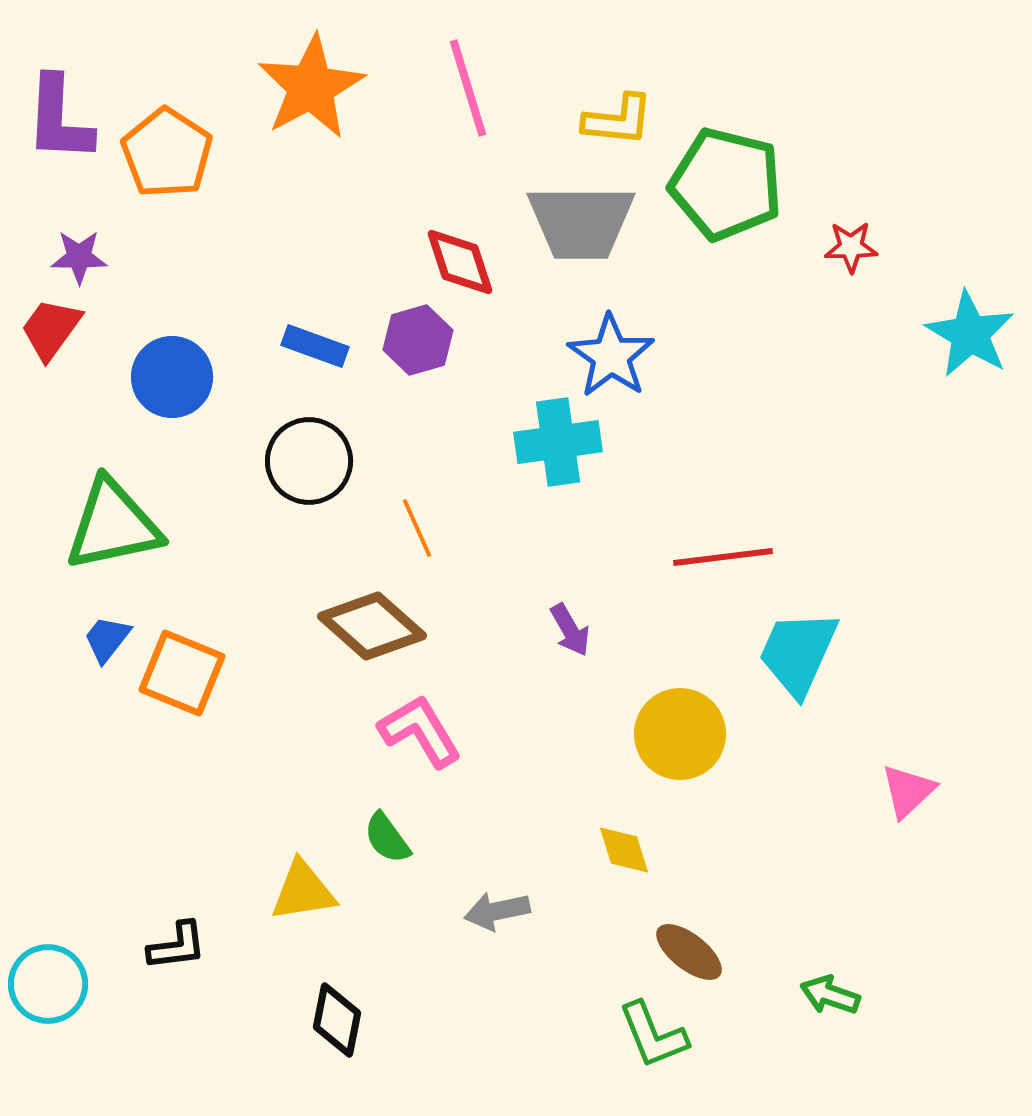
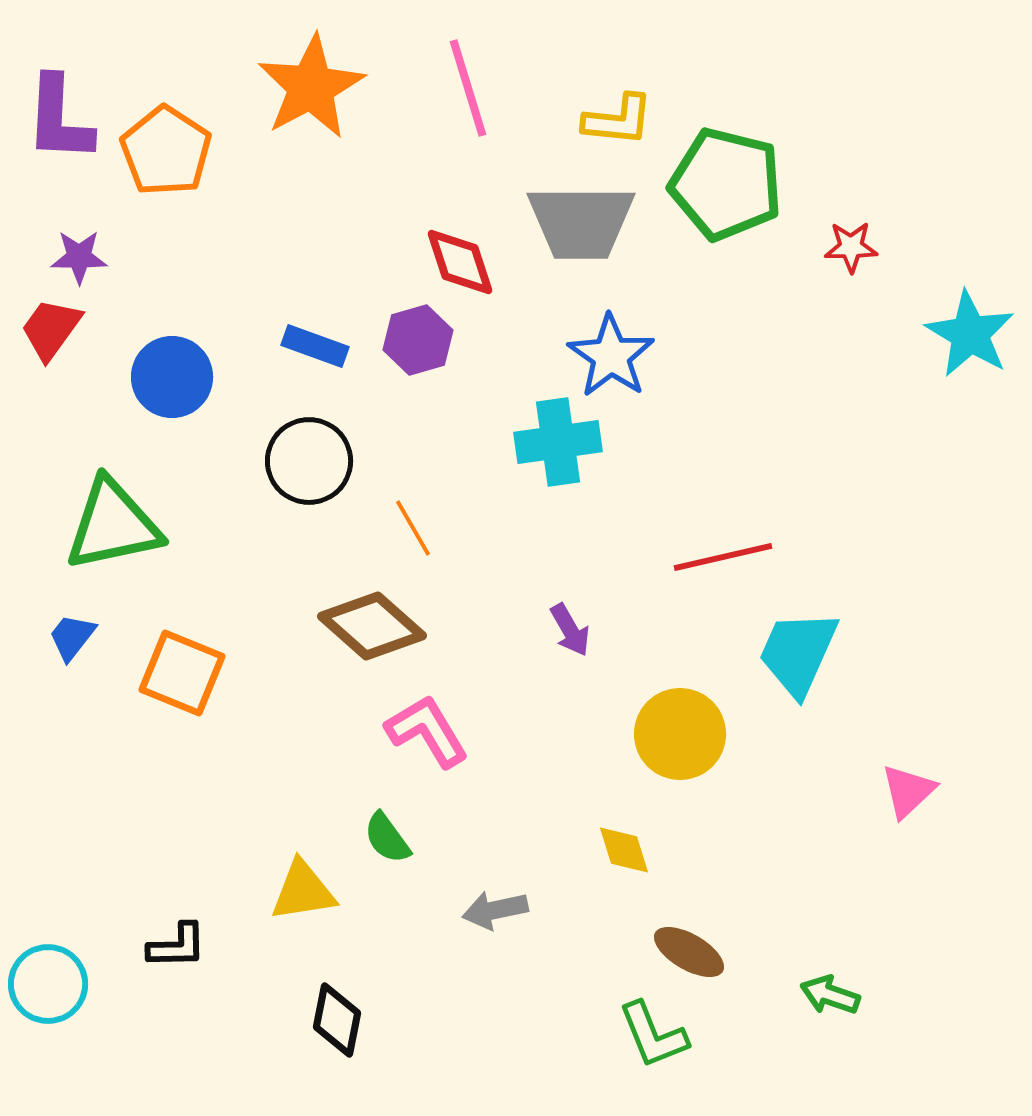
orange pentagon: moved 1 px left, 2 px up
orange line: moved 4 px left; rotated 6 degrees counterclockwise
red line: rotated 6 degrees counterclockwise
blue trapezoid: moved 35 px left, 2 px up
pink L-shape: moved 7 px right
gray arrow: moved 2 px left, 1 px up
black L-shape: rotated 6 degrees clockwise
brown ellipse: rotated 8 degrees counterclockwise
